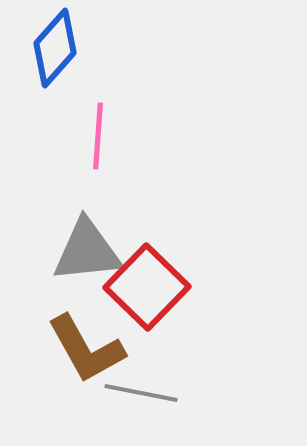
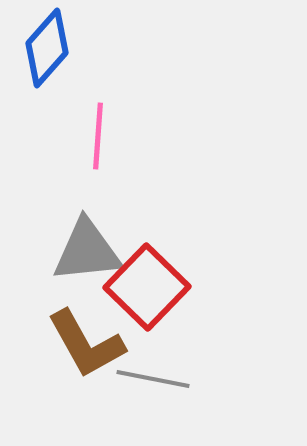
blue diamond: moved 8 px left
brown L-shape: moved 5 px up
gray line: moved 12 px right, 14 px up
